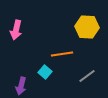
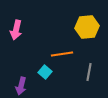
yellow hexagon: rotated 10 degrees counterclockwise
gray line: moved 2 px right, 4 px up; rotated 42 degrees counterclockwise
